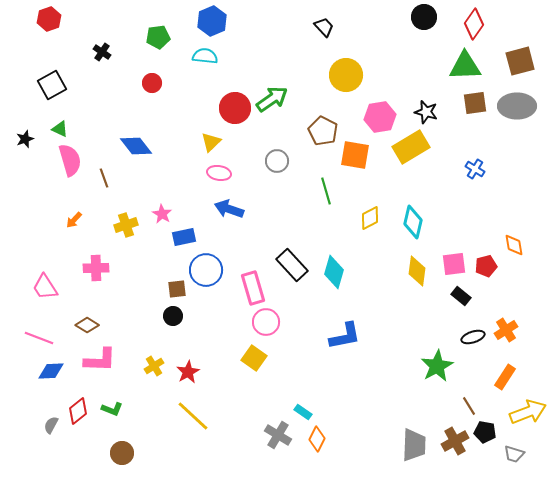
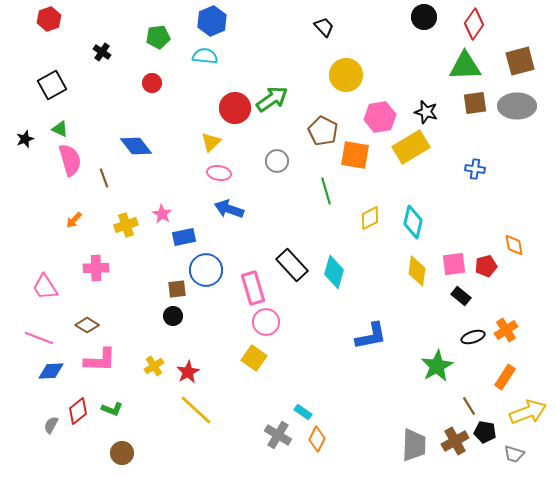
blue cross at (475, 169): rotated 24 degrees counterclockwise
blue L-shape at (345, 336): moved 26 px right
yellow line at (193, 416): moved 3 px right, 6 px up
